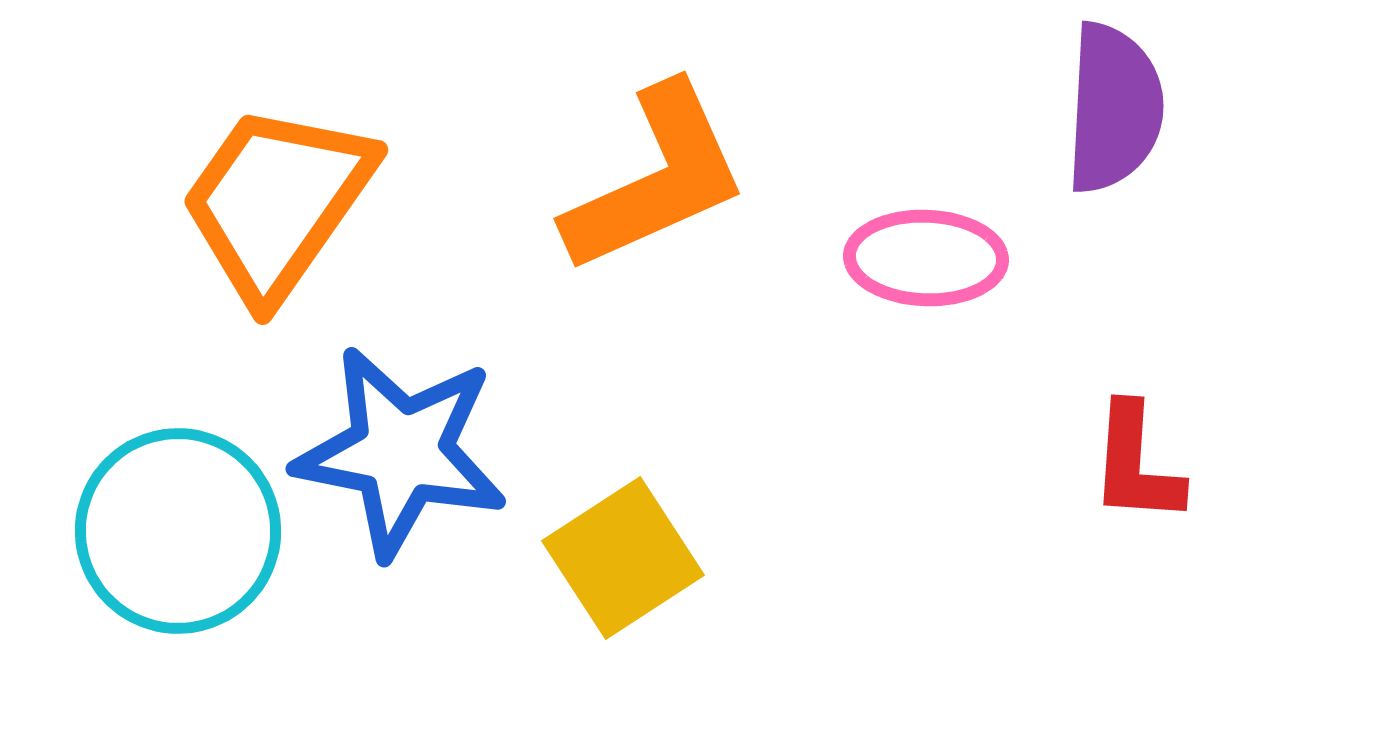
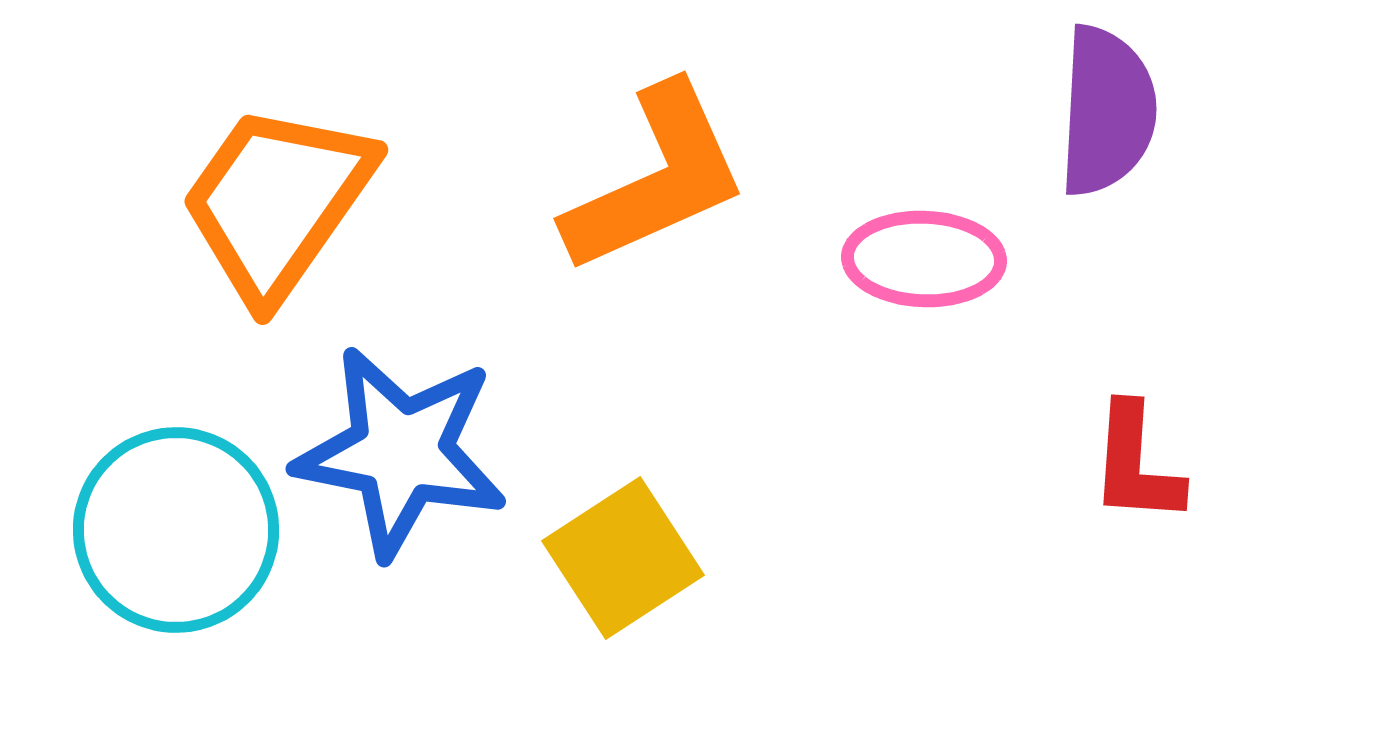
purple semicircle: moved 7 px left, 3 px down
pink ellipse: moved 2 px left, 1 px down
cyan circle: moved 2 px left, 1 px up
